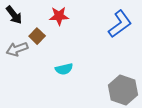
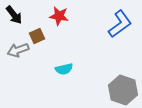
red star: rotated 12 degrees clockwise
brown square: rotated 21 degrees clockwise
gray arrow: moved 1 px right, 1 px down
